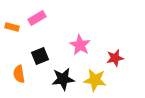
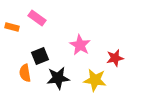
pink rectangle: rotated 66 degrees clockwise
orange semicircle: moved 6 px right, 1 px up
black star: moved 5 px left, 1 px up
